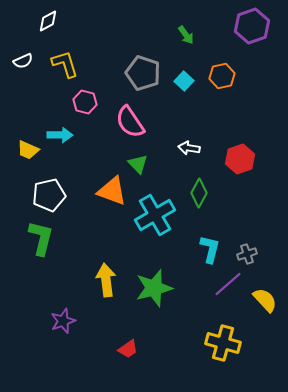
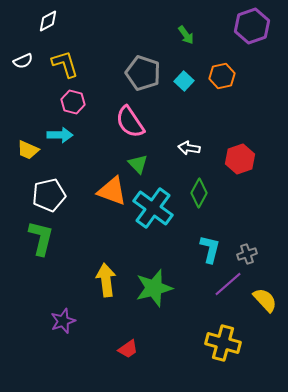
pink hexagon: moved 12 px left
cyan cross: moved 2 px left, 7 px up; rotated 24 degrees counterclockwise
